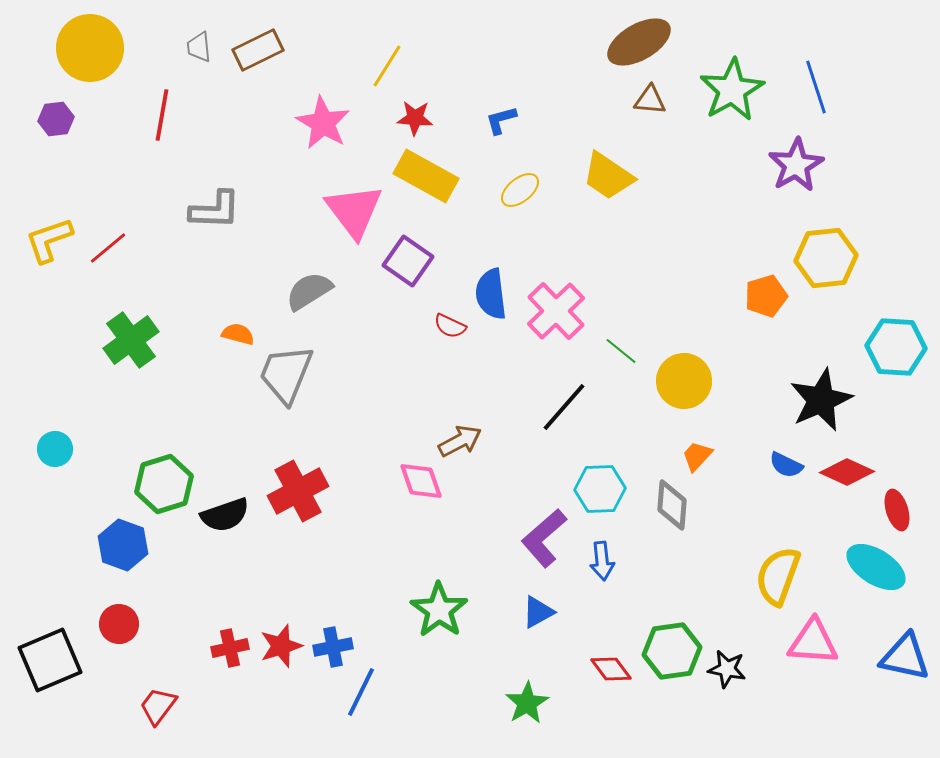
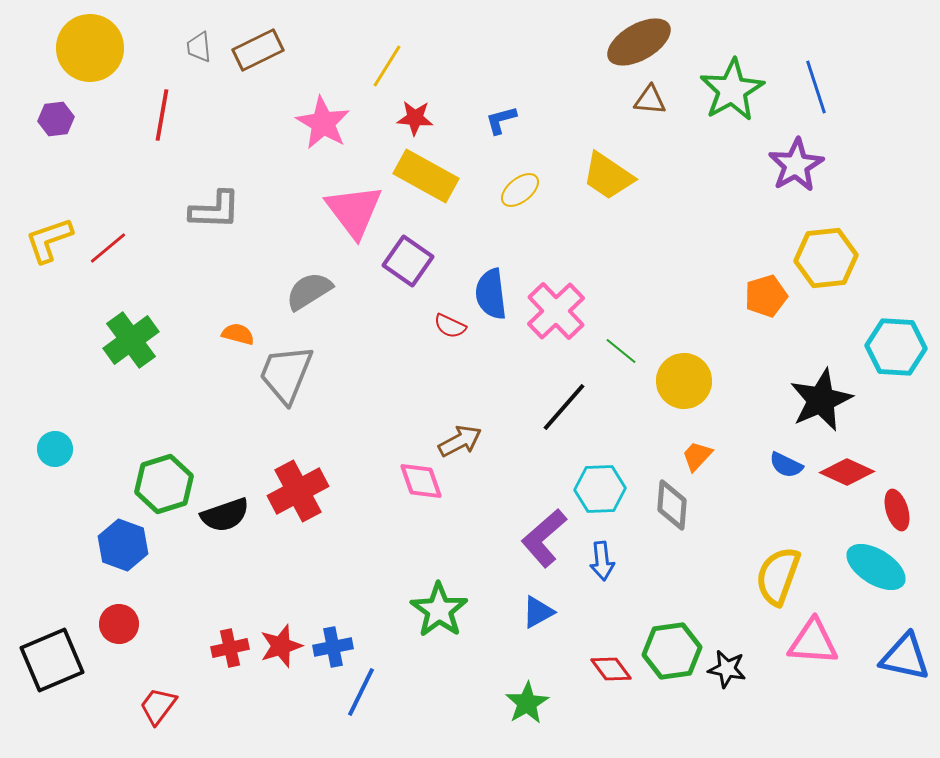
black square at (50, 660): moved 2 px right
